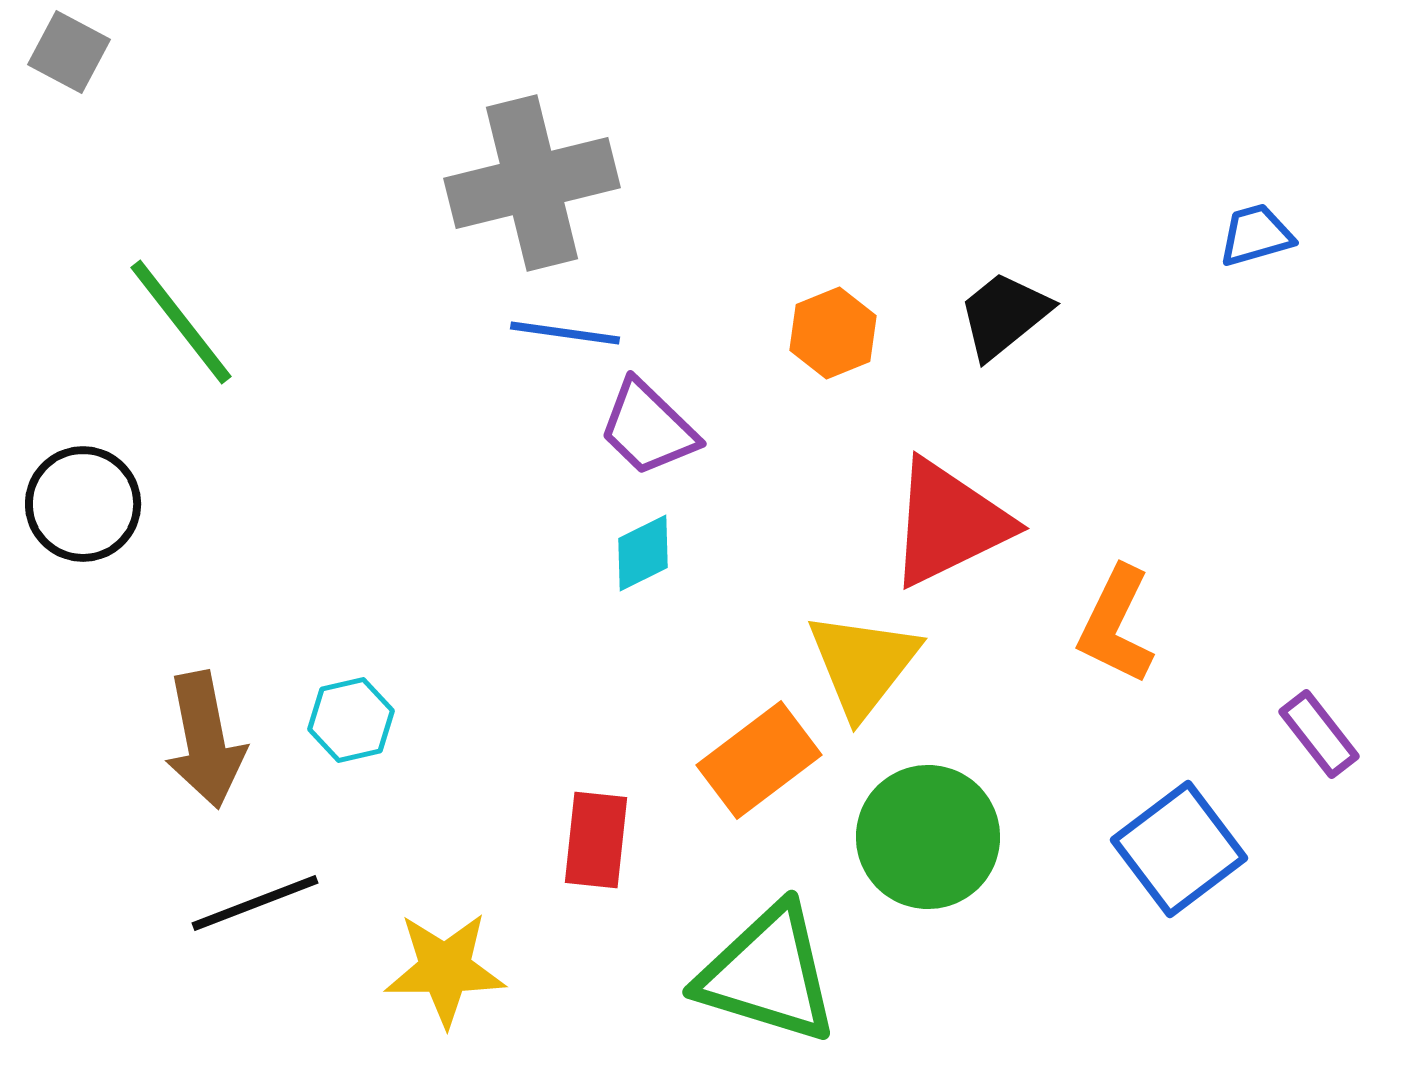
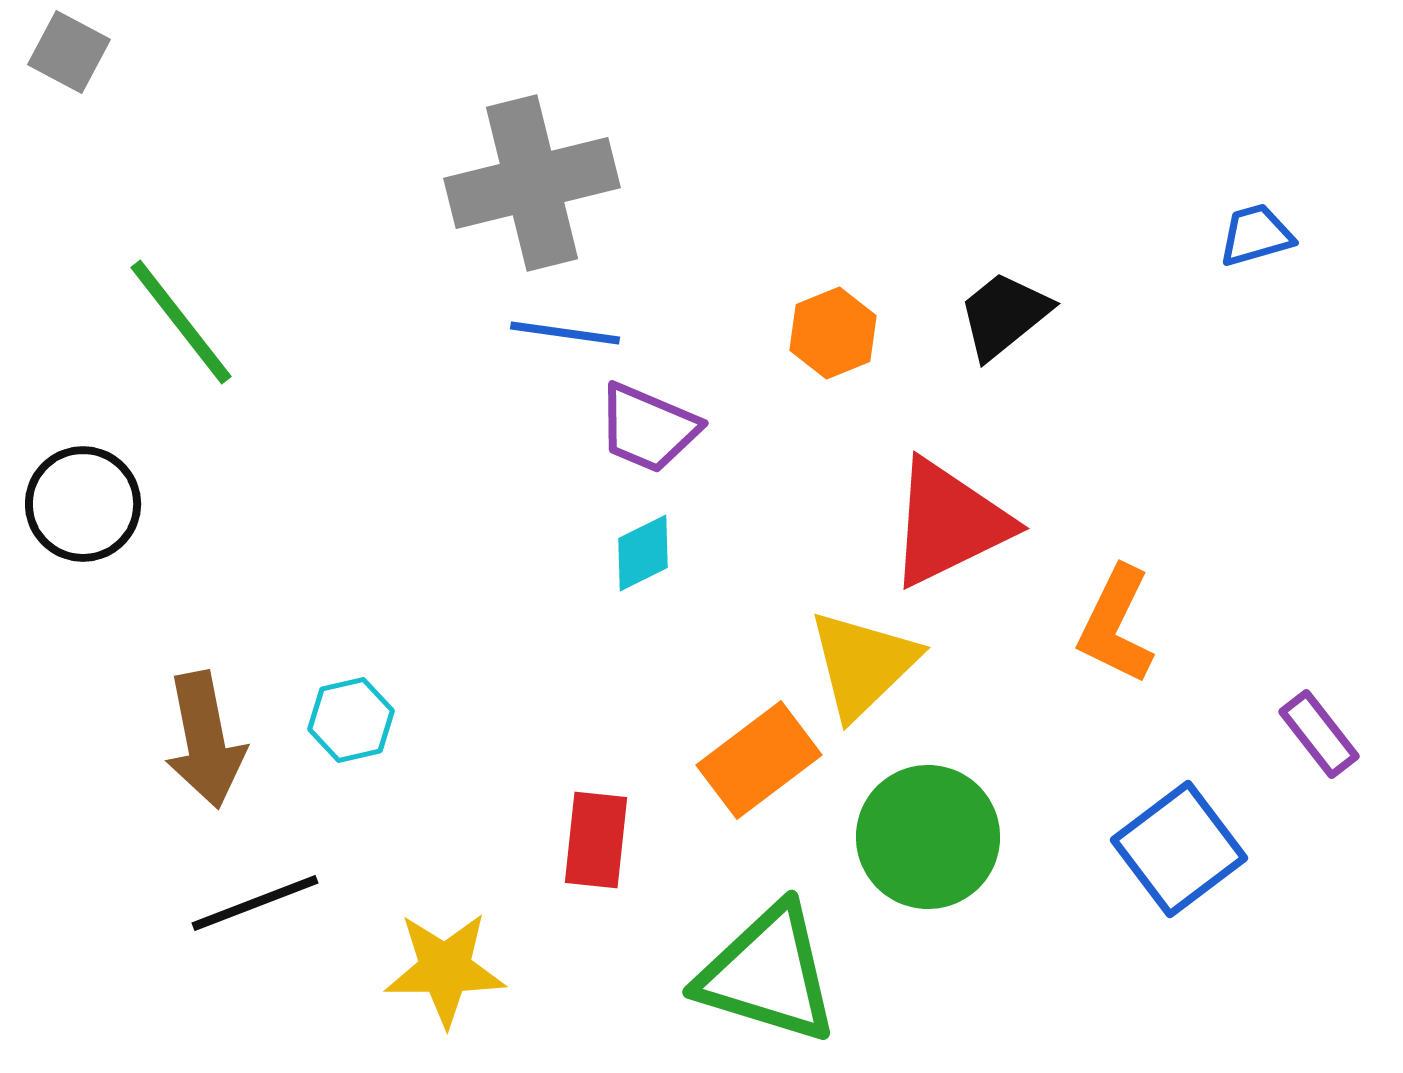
purple trapezoid: rotated 21 degrees counterclockwise
yellow triangle: rotated 8 degrees clockwise
